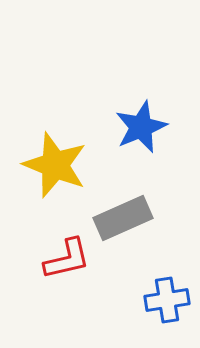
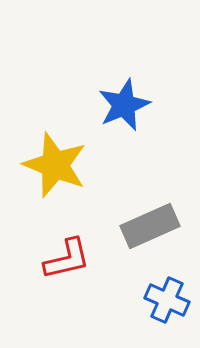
blue star: moved 17 px left, 22 px up
gray rectangle: moved 27 px right, 8 px down
blue cross: rotated 33 degrees clockwise
